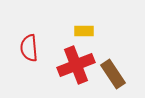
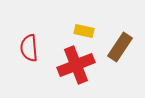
yellow rectangle: rotated 12 degrees clockwise
brown rectangle: moved 7 px right, 27 px up; rotated 68 degrees clockwise
